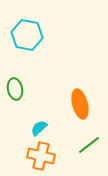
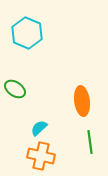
cyan hexagon: moved 2 px up; rotated 12 degrees clockwise
green ellipse: rotated 45 degrees counterclockwise
orange ellipse: moved 2 px right, 3 px up; rotated 8 degrees clockwise
green line: moved 1 px right, 3 px up; rotated 60 degrees counterclockwise
